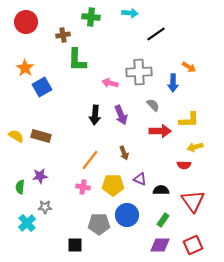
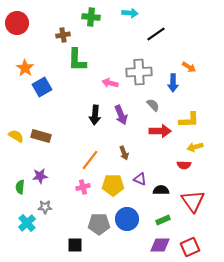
red circle: moved 9 px left, 1 px down
pink cross: rotated 24 degrees counterclockwise
blue circle: moved 4 px down
green rectangle: rotated 32 degrees clockwise
red square: moved 3 px left, 2 px down
